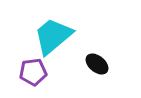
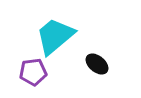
cyan trapezoid: moved 2 px right
